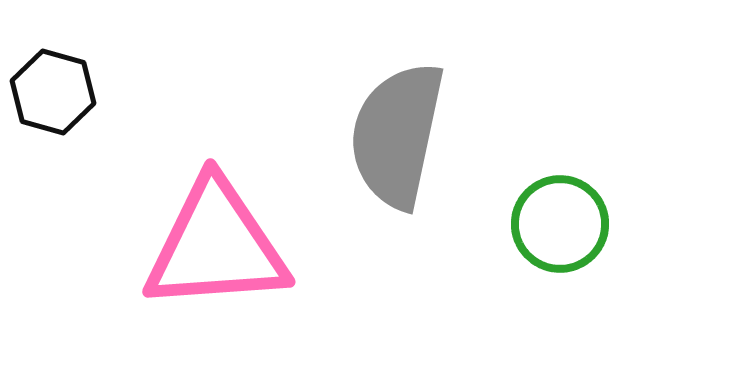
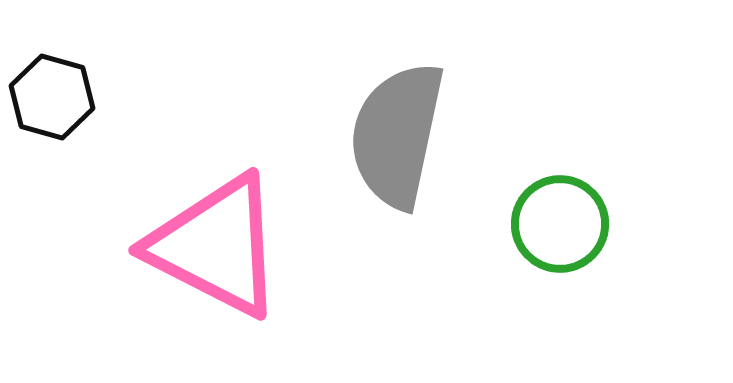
black hexagon: moved 1 px left, 5 px down
pink triangle: rotated 31 degrees clockwise
